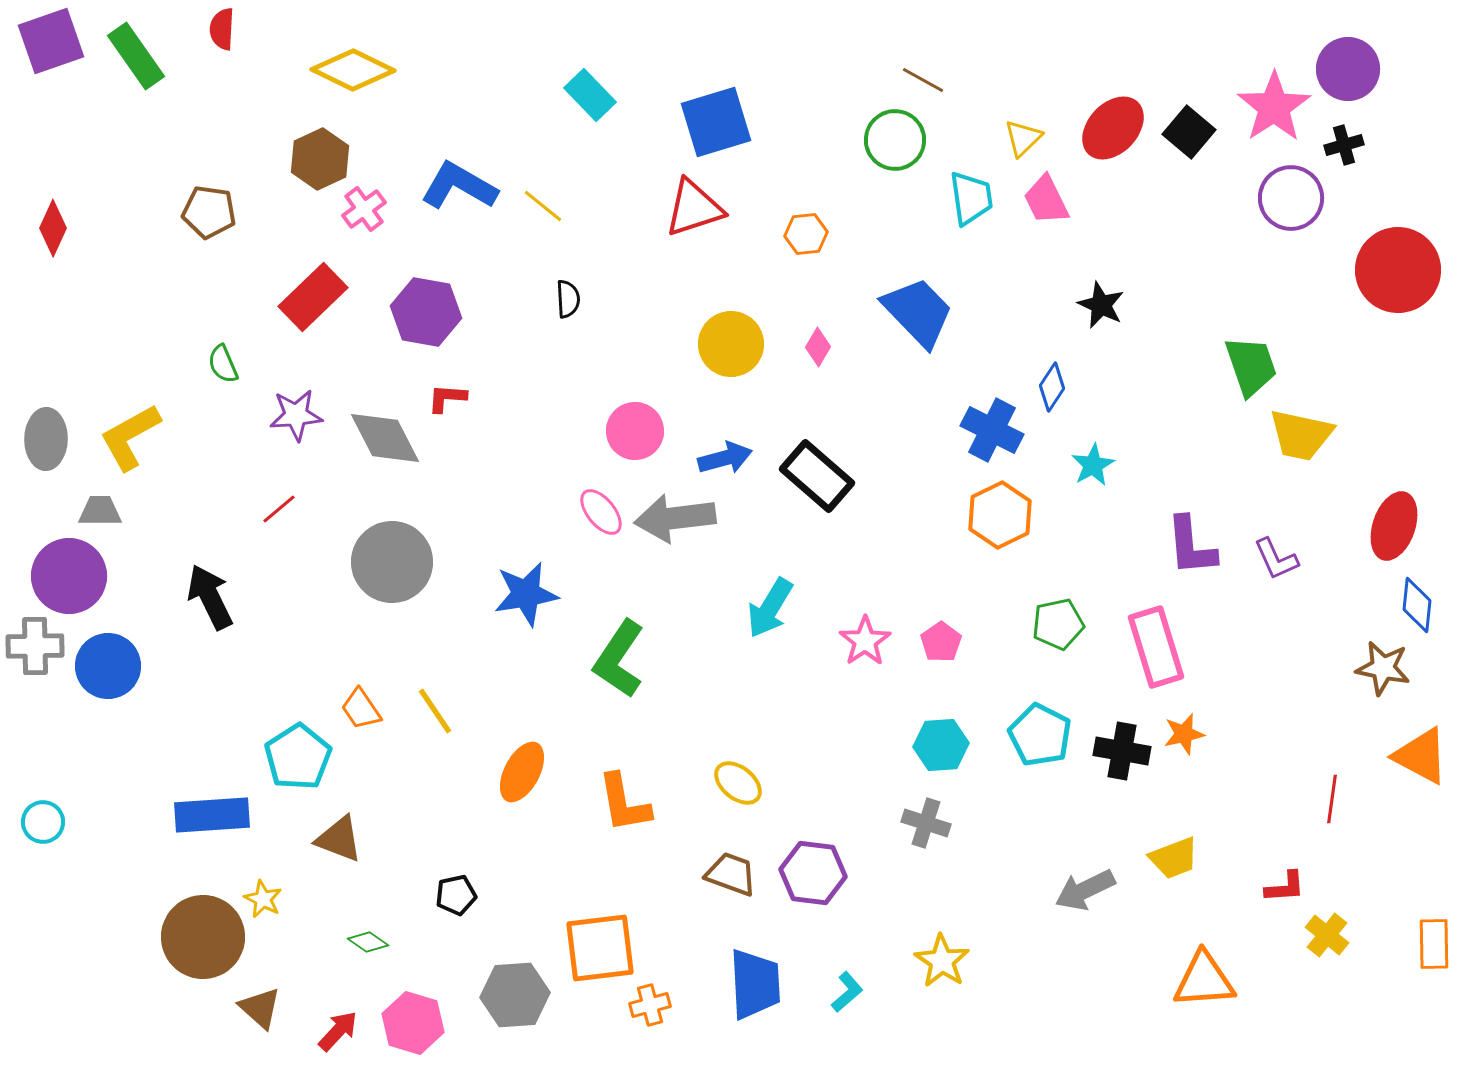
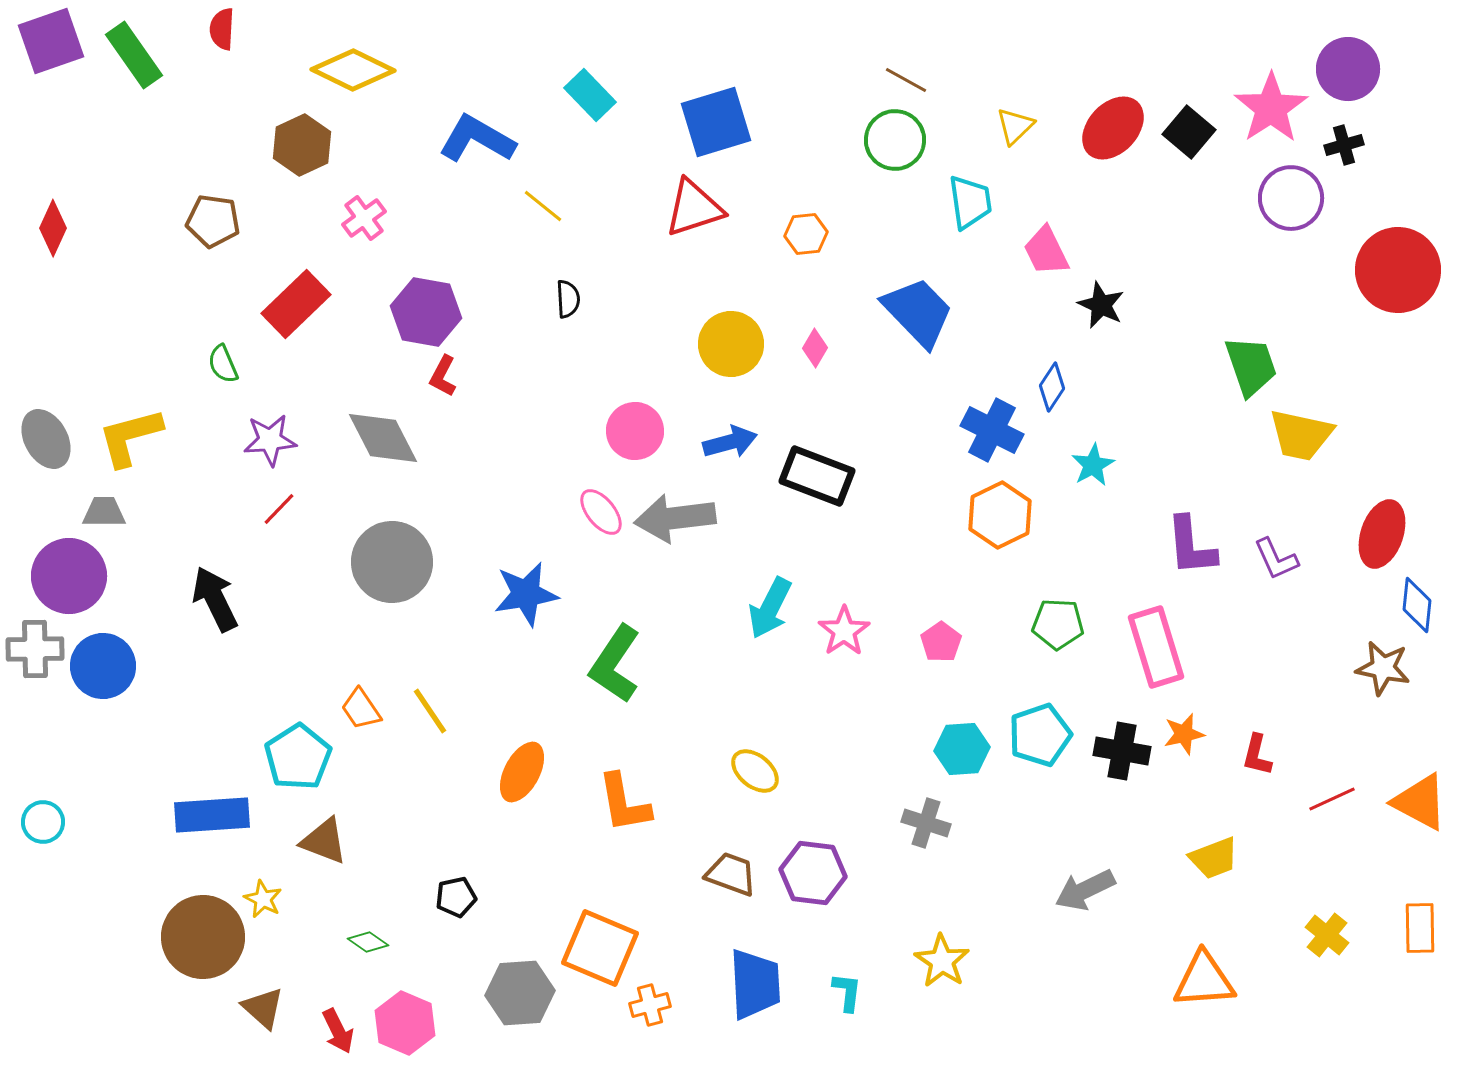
green rectangle at (136, 56): moved 2 px left, 1 px up
brown line at (923, 80): moved 17 px left
pink star at (1274, 107): moved 3 px left, 1 px down
yellow triangle at (1023, 138): moved 8 px left, 12 px up
brown hexagon at (320, 159): moved 18 px left, 14 px up
blue L-shape at (459, 186): moved 18 px right, 47 px up
cyan trapezoid at (971, 198): moved 1 px left, 4 px down
pink trapezoid at (1046, 200): moved 51 px down
pink cross at (364, 209): moved 9 px down
brown pentagon at (209, 212): moved 4 px right, 9 px down
red rectangle at (313, 297): moved 17 px left, 7 px down
pink diamond at (818, 347): moved 3 px left, 1 px down
red L-shape at (447, 398): moved 4 px left, 22 px up; rotated 66 degrees counterclockwise
purple star at (296, 415): moved 26 px left, 25 px down
yellow L-shape at (130, 437): rotated 14 degrees clockwise
gray diamond at (385, 438): moved 2 px left
gray ellipse at (46, 439): rotated 30 degrees counterclockwise
blue arrow at (725, 458): moved 5 px right, 16 px up
black rectangle at (817, 476): rotated 20 degrees counterclockwise
red line at (279, 509): rotated 6 degrees counterclockwise
gray trapezoid at (100, 511): moved 4 px right, 1 px down
red ellipse at (1394, 526): moved 12 px left, 8 px down
black arrow at (210, 597): moved 5 px right, 2 px down
cyan arrow at (770, 608): rotated 4 degrees counterclockwise
green pentagon at (1058, 624): rotated 15 degrees clockwise
pink star at (865, 641): moved 21 px left, 10 px up
gray cross at (35, 646): moved 3 px down
green L-shape at (619, 659): moved 4 px left, 5 px down
blue circle at (108, 666): moved 5 px left
yellow line at (435, 711): moved 5 px left
cyan pentagon at (1040, 735): rotated 26 degrees clockwise
cyan hexagon at (941, 745): moved 21 px right, 4 px down
orange triangle at (1421, 756): moved 1 px left, 46 px down
yellow ellipse at (738, 783): moved 17 px right, 12 px up
red line at (1332, 799): rotated 57 degrees clockwise
brown triangle at (339, 839): moved 15 px left, 2 px down
yellow trapezoid at (1174, 858): moved 40 px right
red L-shape at (1285, 887): moved 28 px left, 132 px up; rotated 108 degrees clockwise
black pentagon at (456, 895): moved 2 px down
orange rectangle at (1434, 944): moved 14 px left, 16 px up
orange square at (600, 948): rotated 30 degrees clockwise
cyan L-shape at (847, 992): rotated 42 degrees counterclockwise
gray hexagon at (515, 995): moved 5 px right, 2 px up
brown triangle at (260, 1008): moved 3 px right
pink hexagon at (413, 1023): moved 8 px left; rotated 6 degrees clockwise
red arrow at (338, 1031): rotated 111 degrees clockwise
